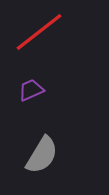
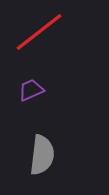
gray semicircle: rotated 24 degrees counterclockwise
